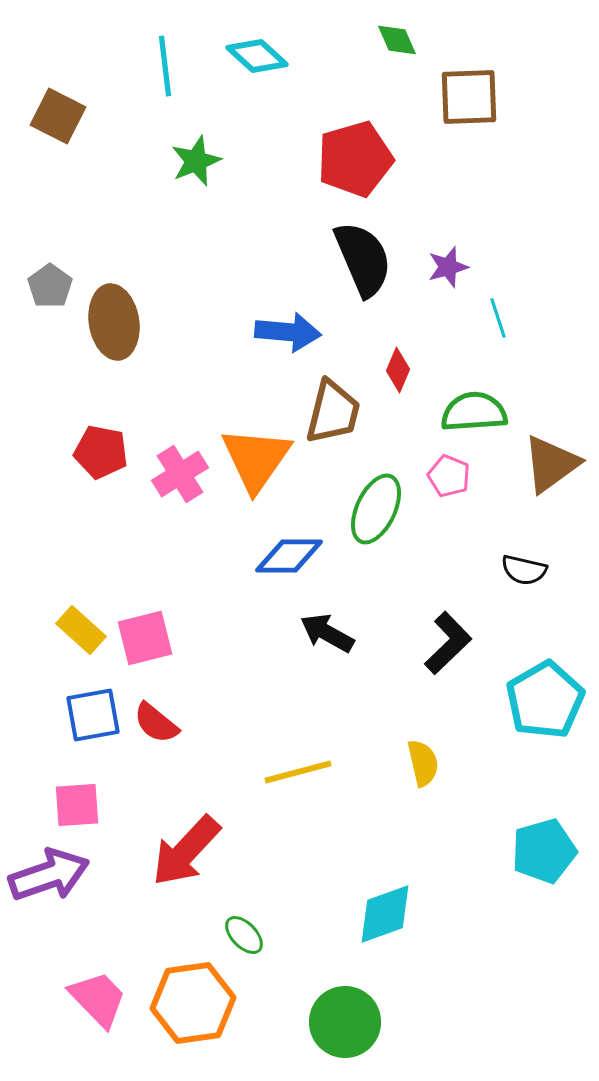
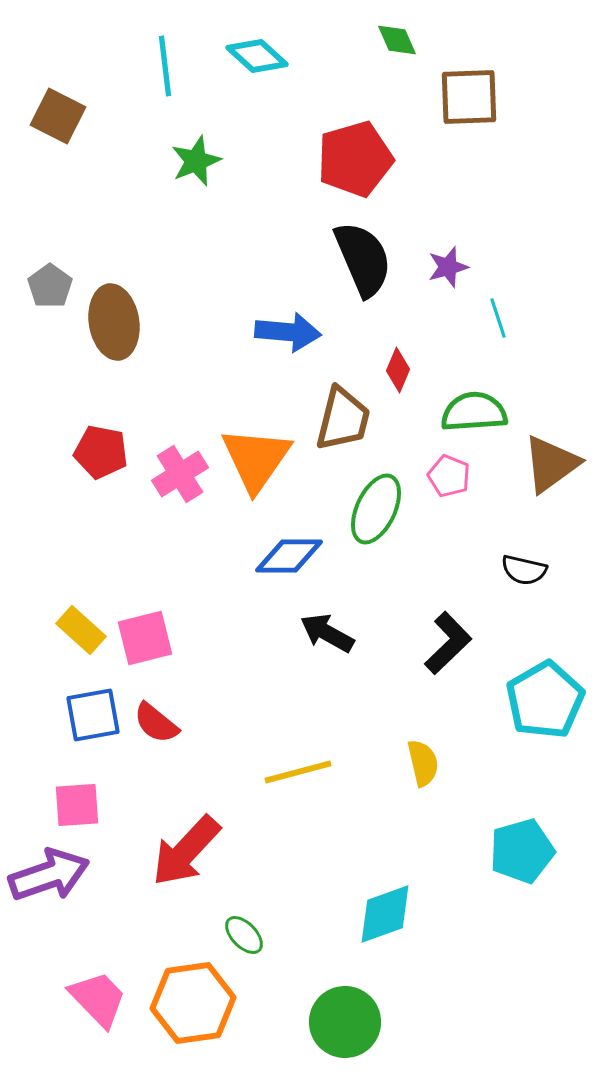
brown trapezoid at (333, 412): moved 10 px right, 7 px down
cyan pentagon at (544, 851): moved 22 px left
